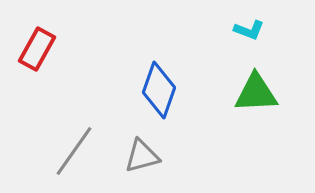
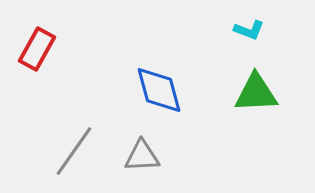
blue diamond: rotated 34 degrees counterclockwise
gray triangle: rotated 12 degrees clockwise
